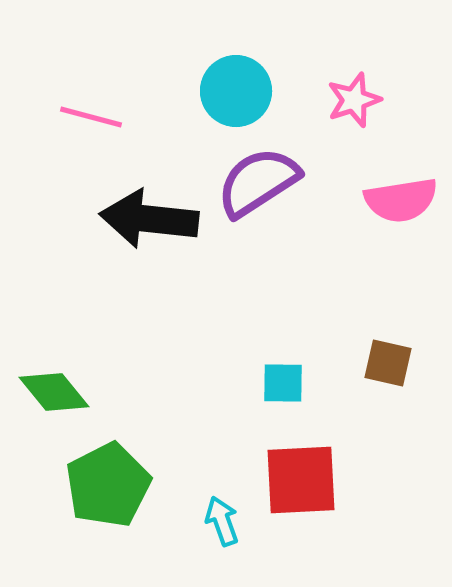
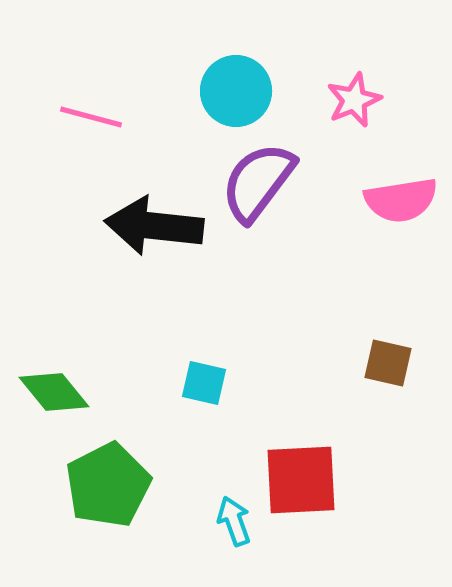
pink star: rotated 4 degrees counterclockwise
purple semicircle: rotated 20 degrees counterclockwise
black arrow: moved 5 px right, 7 px down
cyan square: moved 79 px left; rotated 12 degrees clockwise
cyan arrow: moved 12 px right
